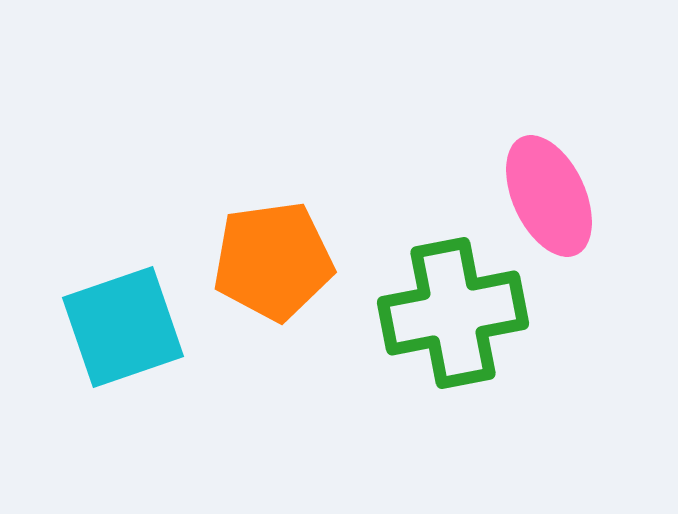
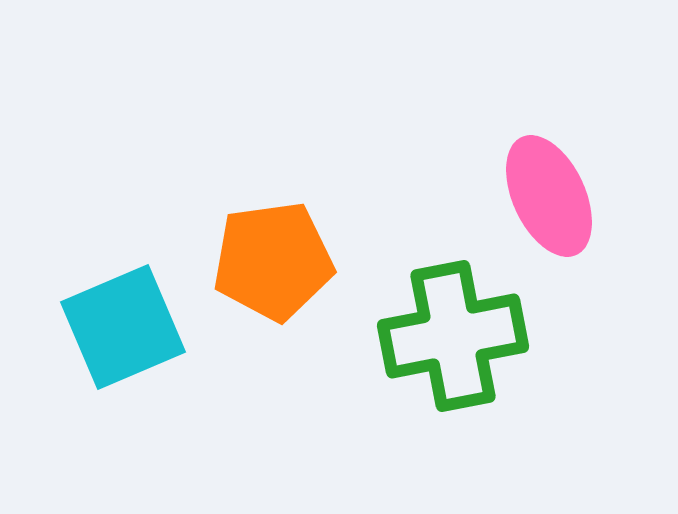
green cross: moved 23 px down
cyan square: rotated 4 degrees counterclockwise
